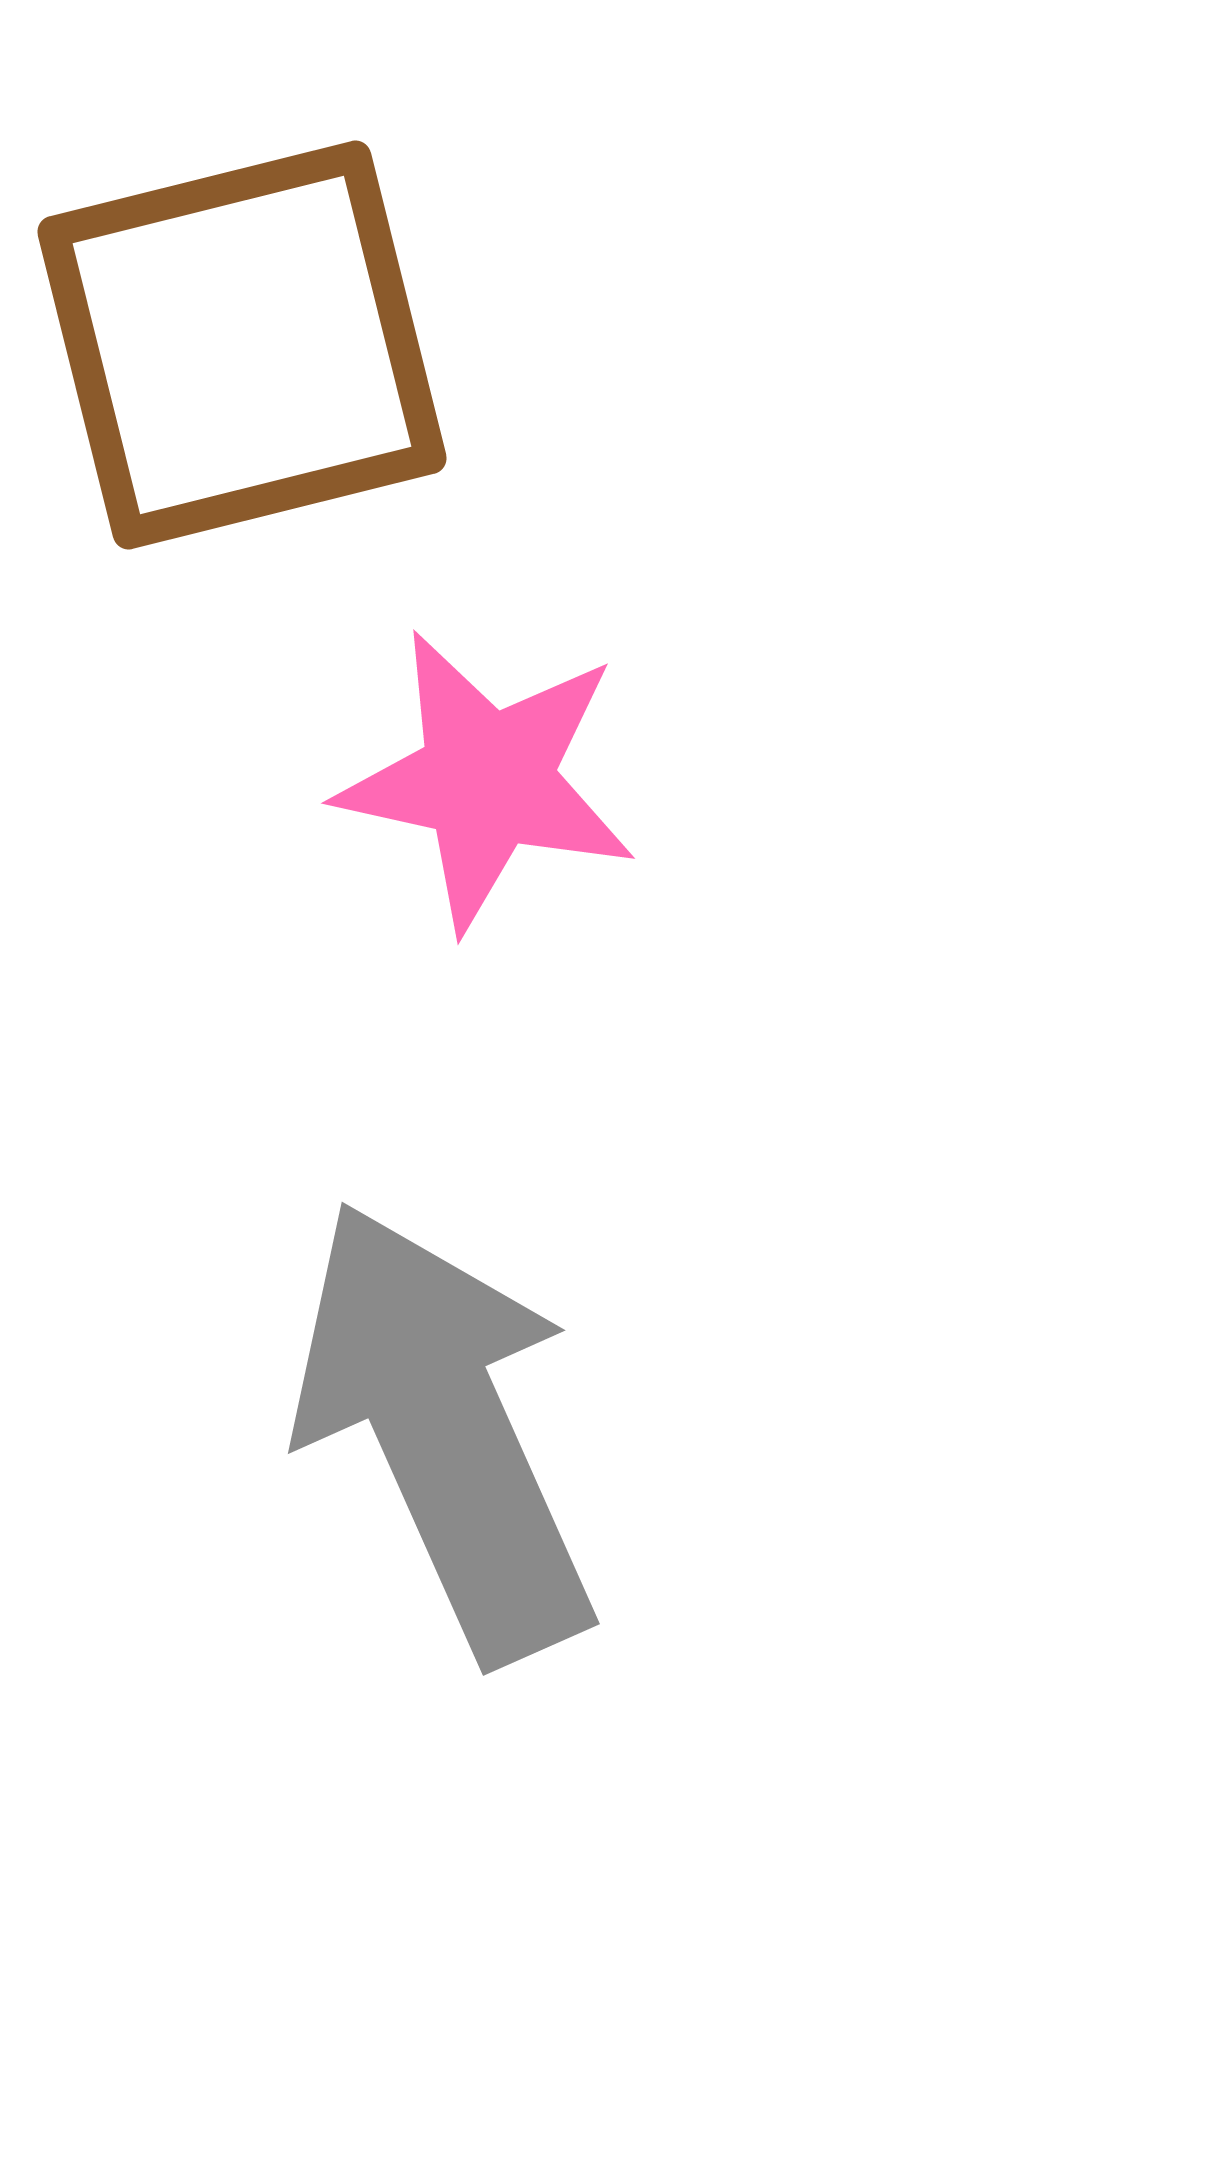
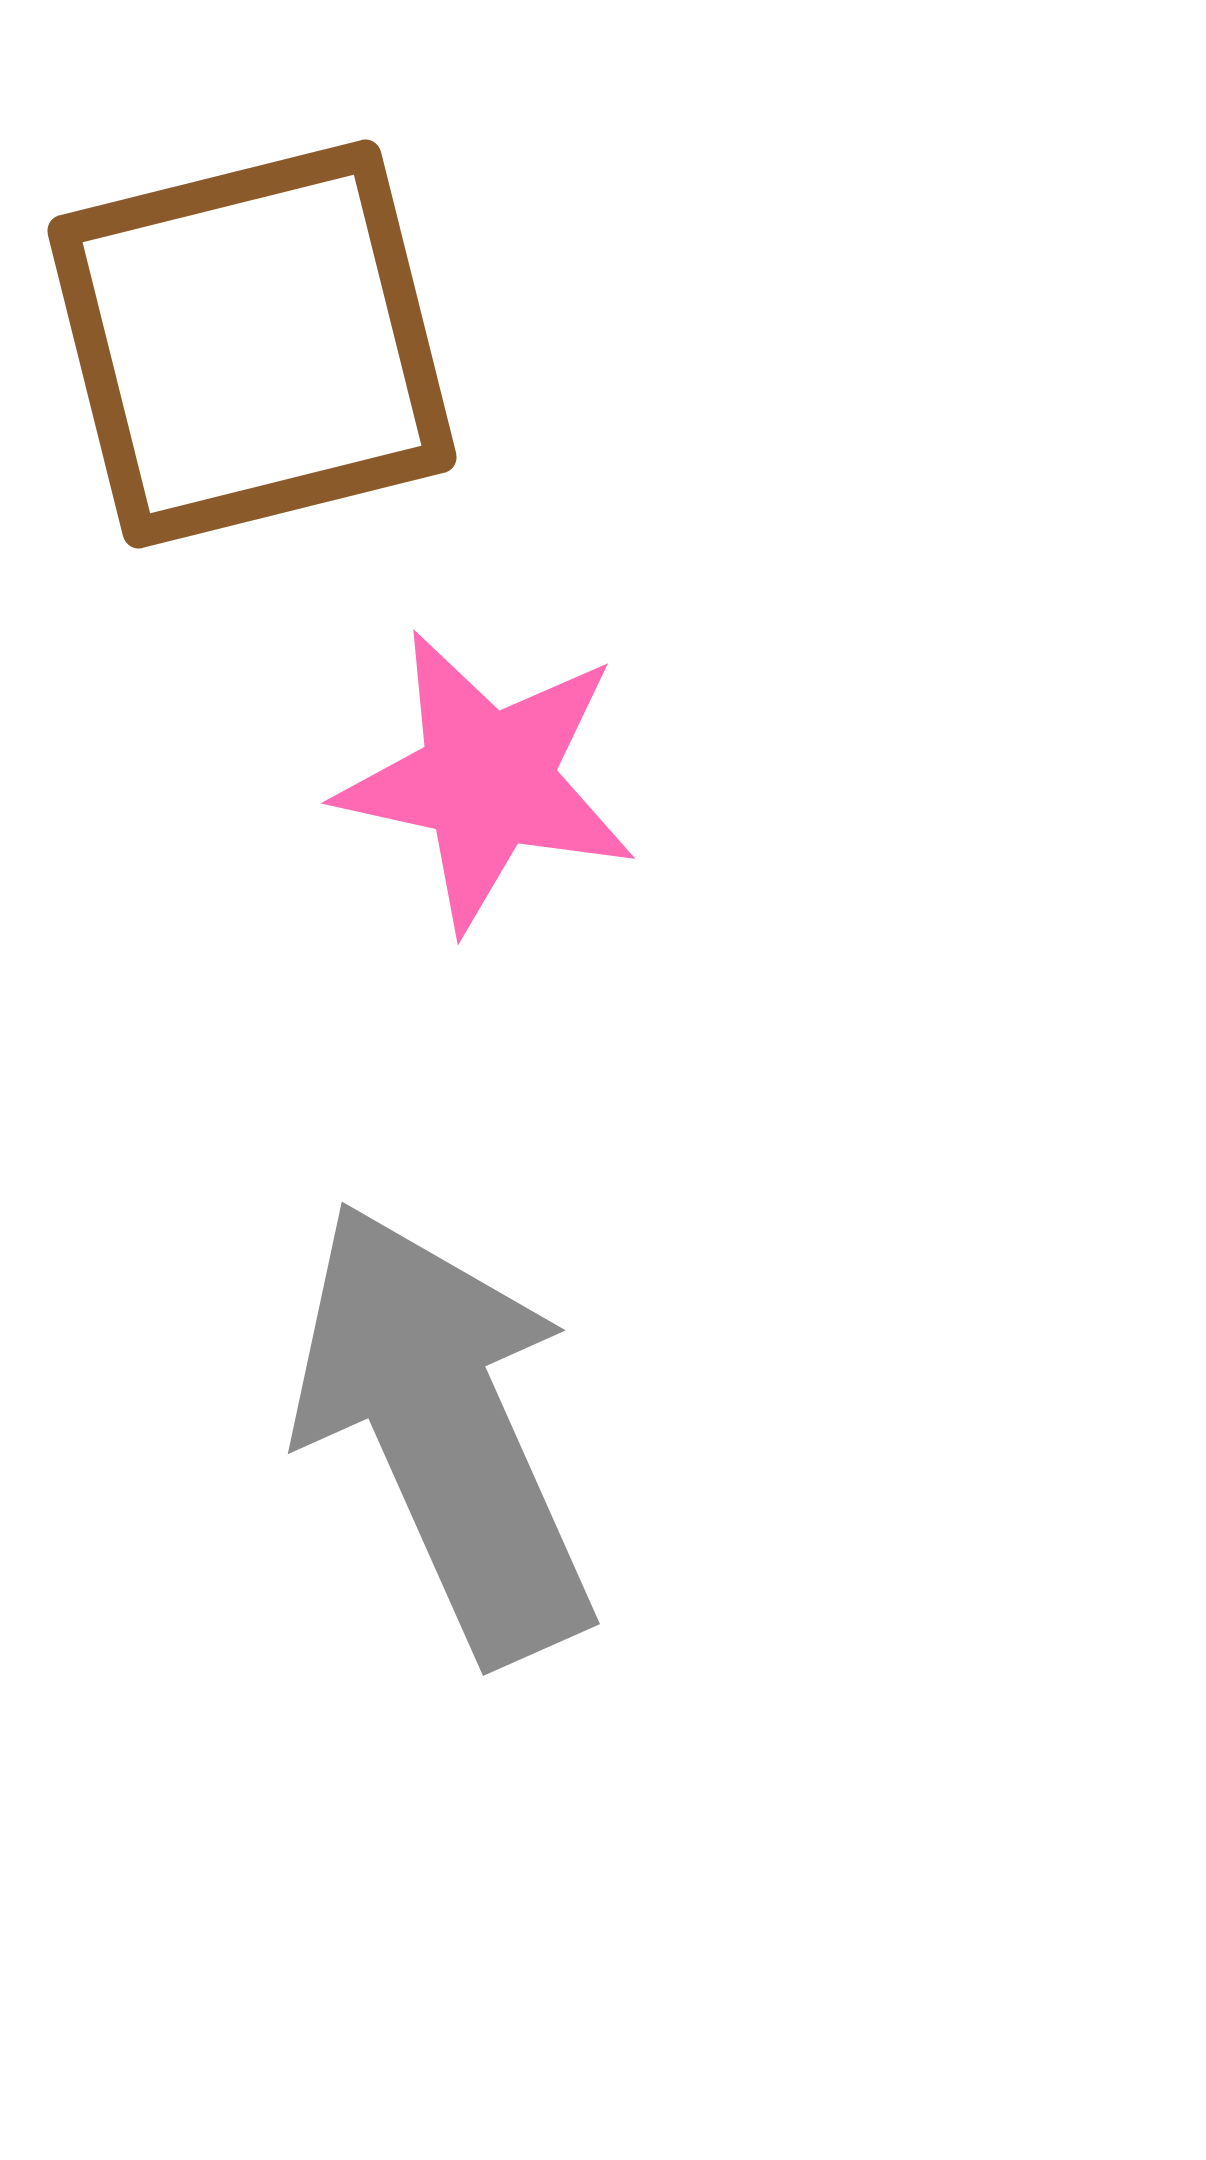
brown square: moved 10 px right, 1 px up
